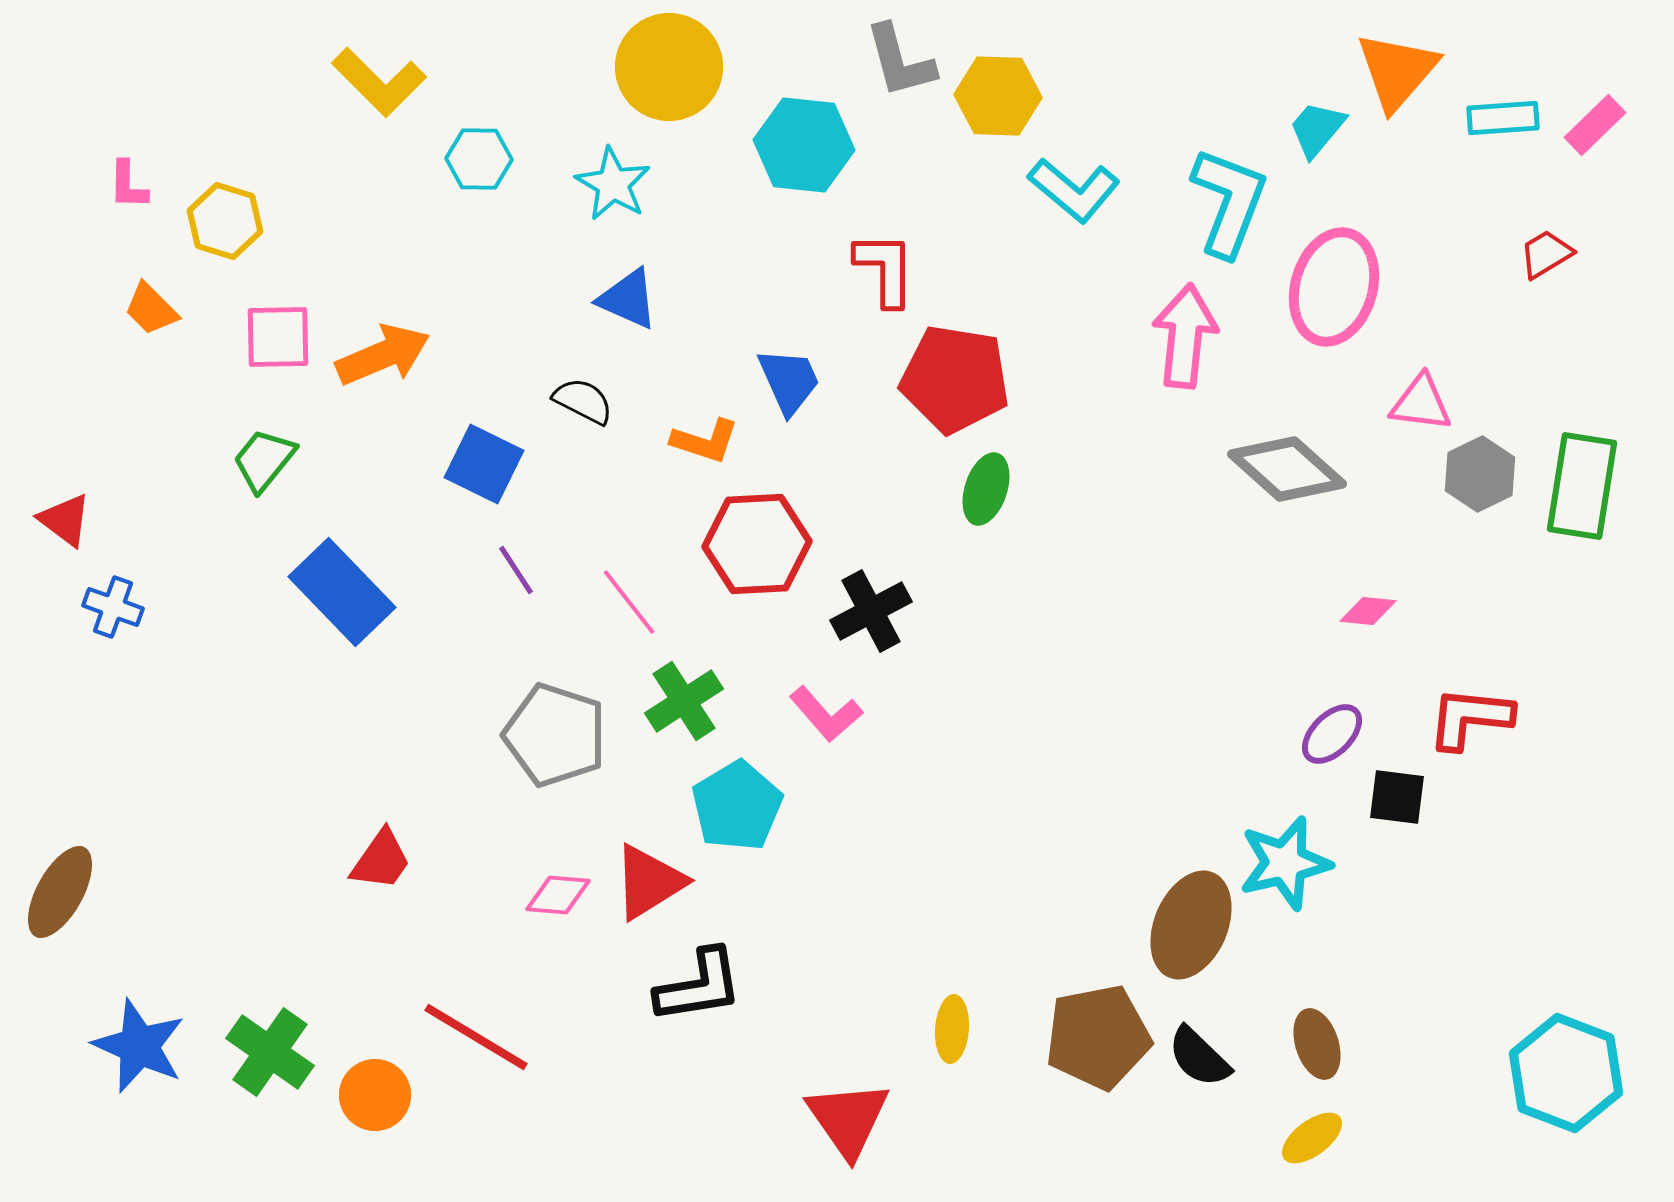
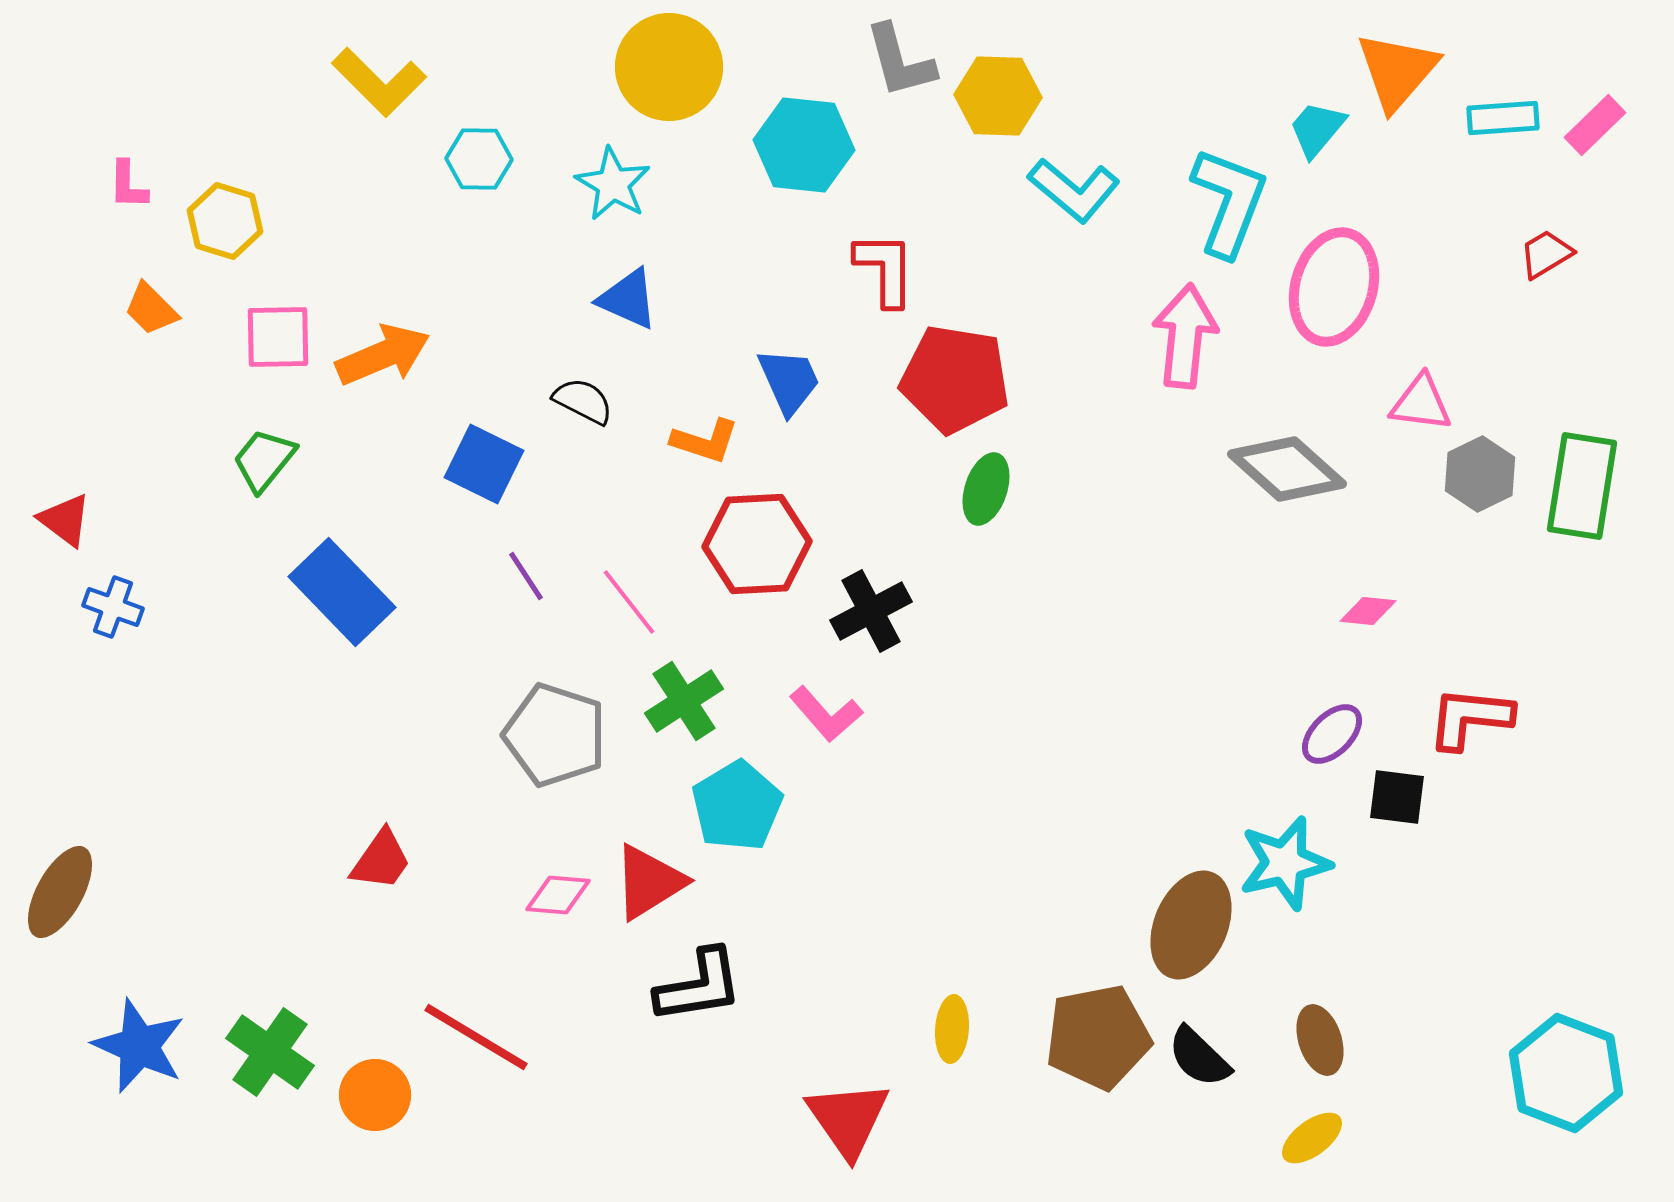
purple line at (516, 570): moved 10 px right, 6 px down
brown ellipse at (1317, 1044): moved 3 px right, 4 px up
